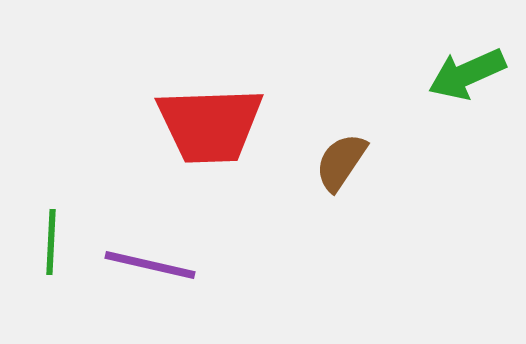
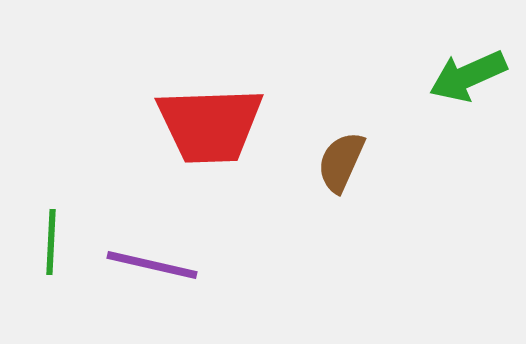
green arrow: moved 1 px right, 2 px down
brown semicircle: rotated 10 degrees counterclockwise
purple line: moved 2 px right
